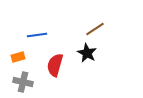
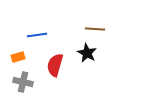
brown line: rotated 36 degrees clockwise
